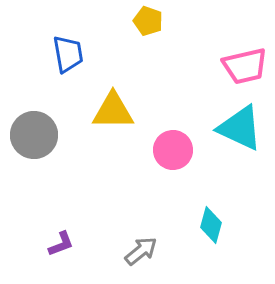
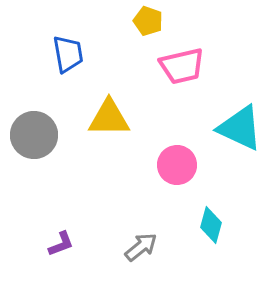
pink trapezoid: moved 63 px left
yellow triangle: moved 4 px left, 7 px down
pink circle: moved 4 px right, 15 px down
gray arrow: moved 4 px up
